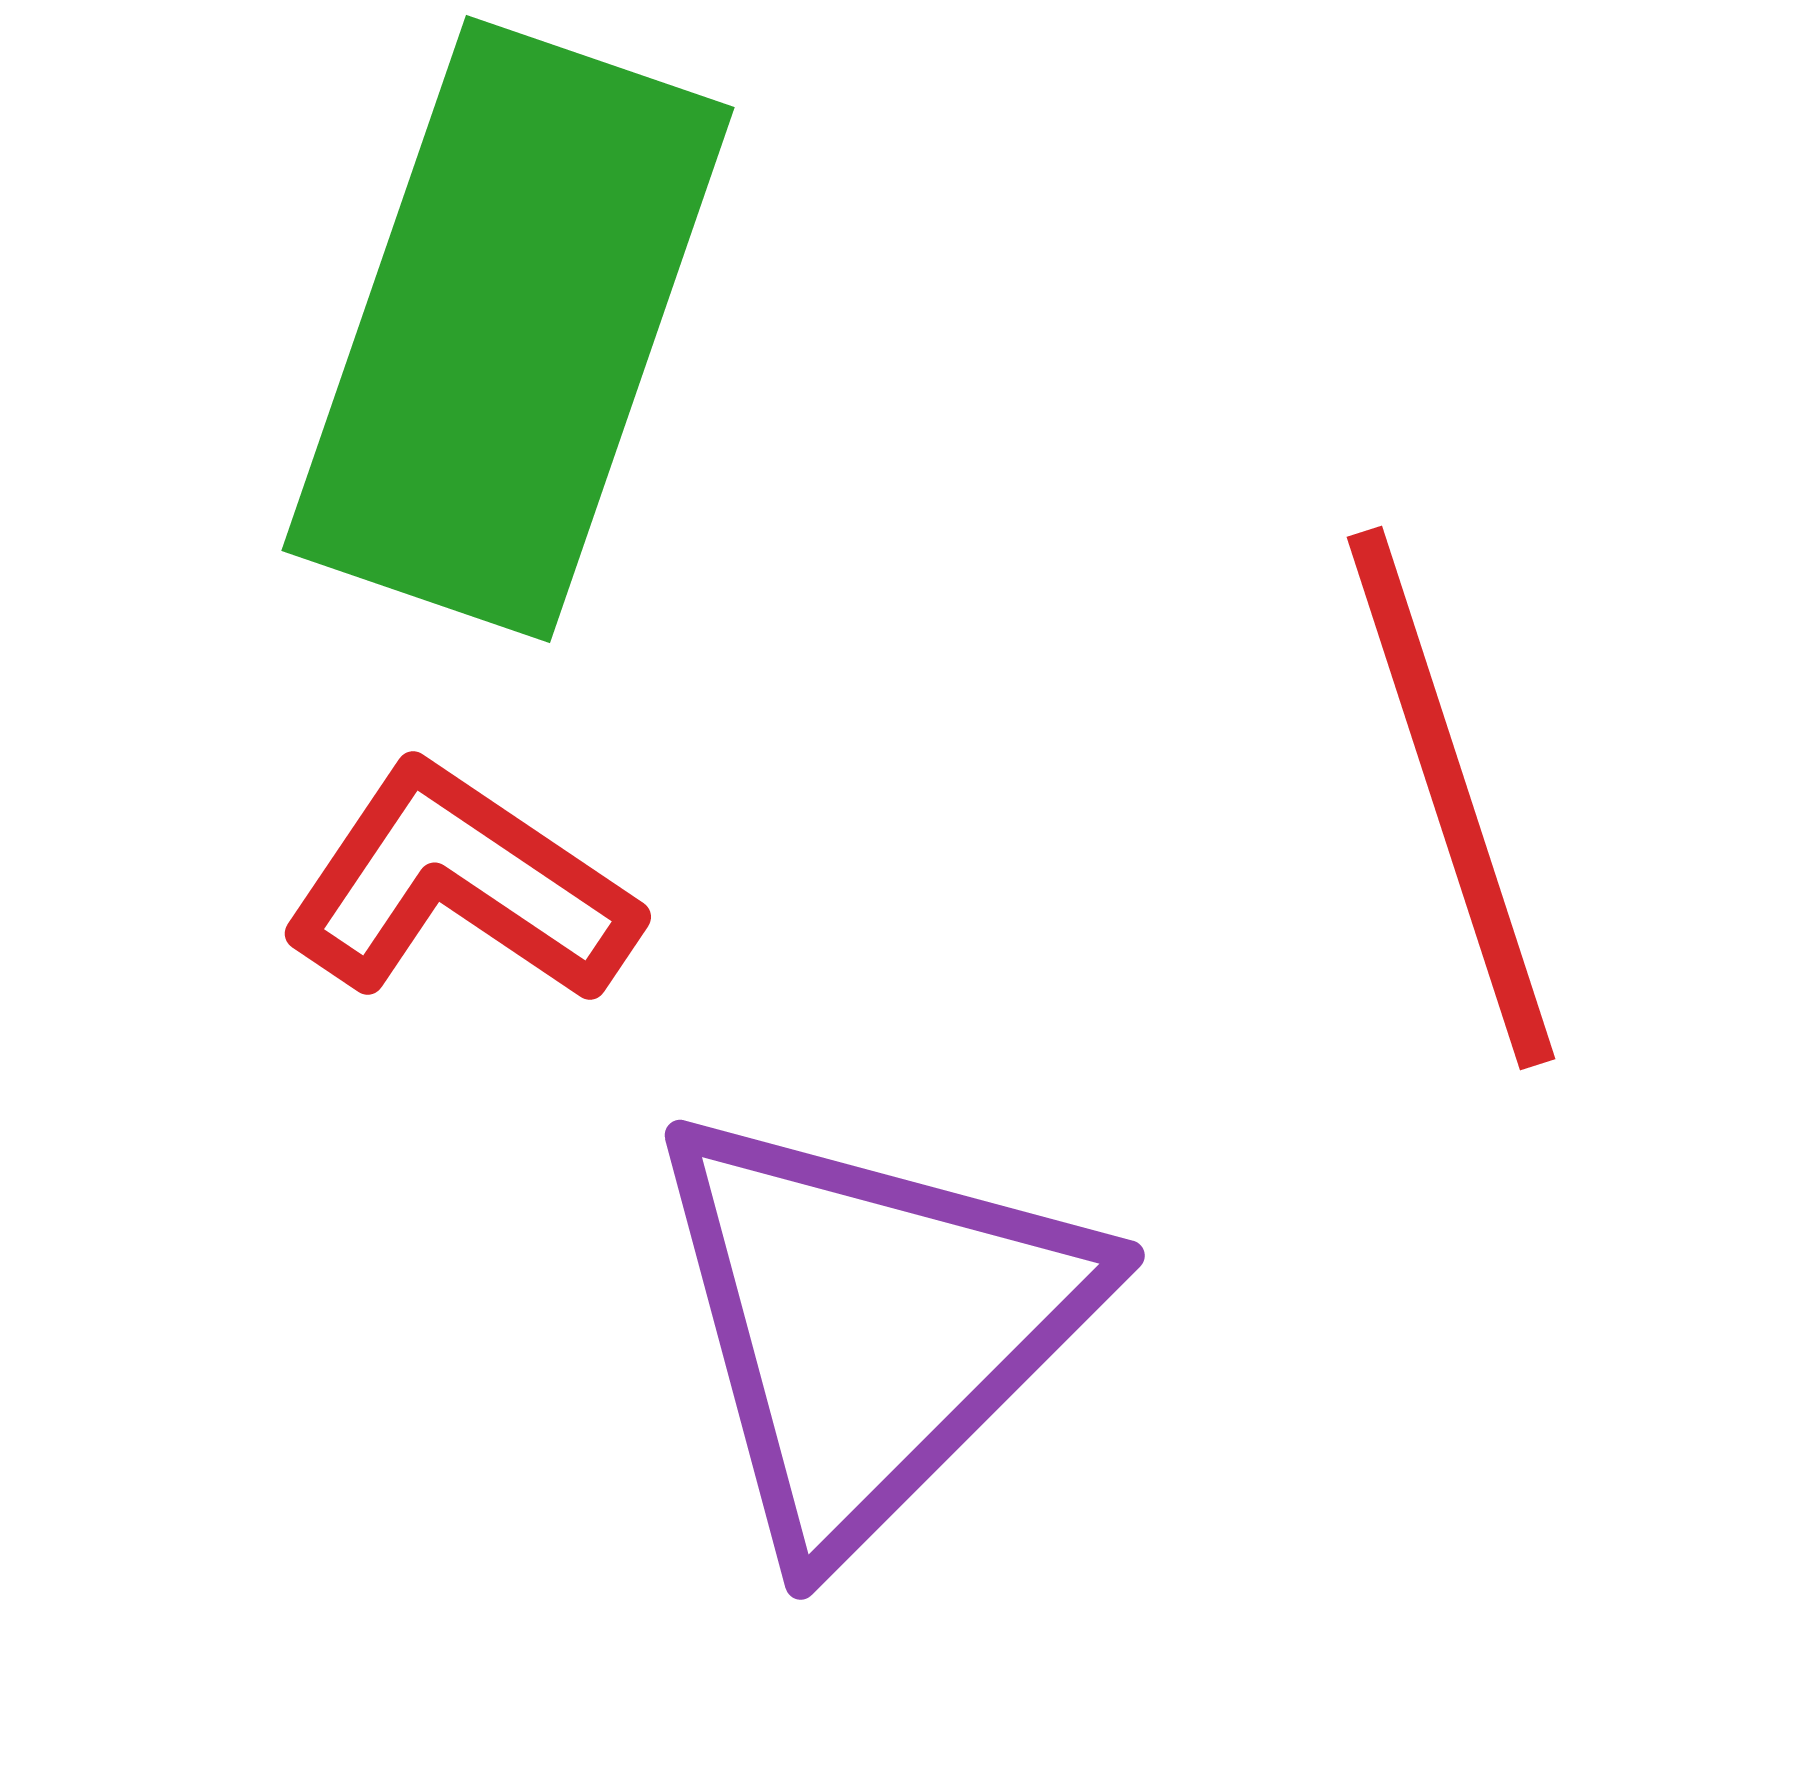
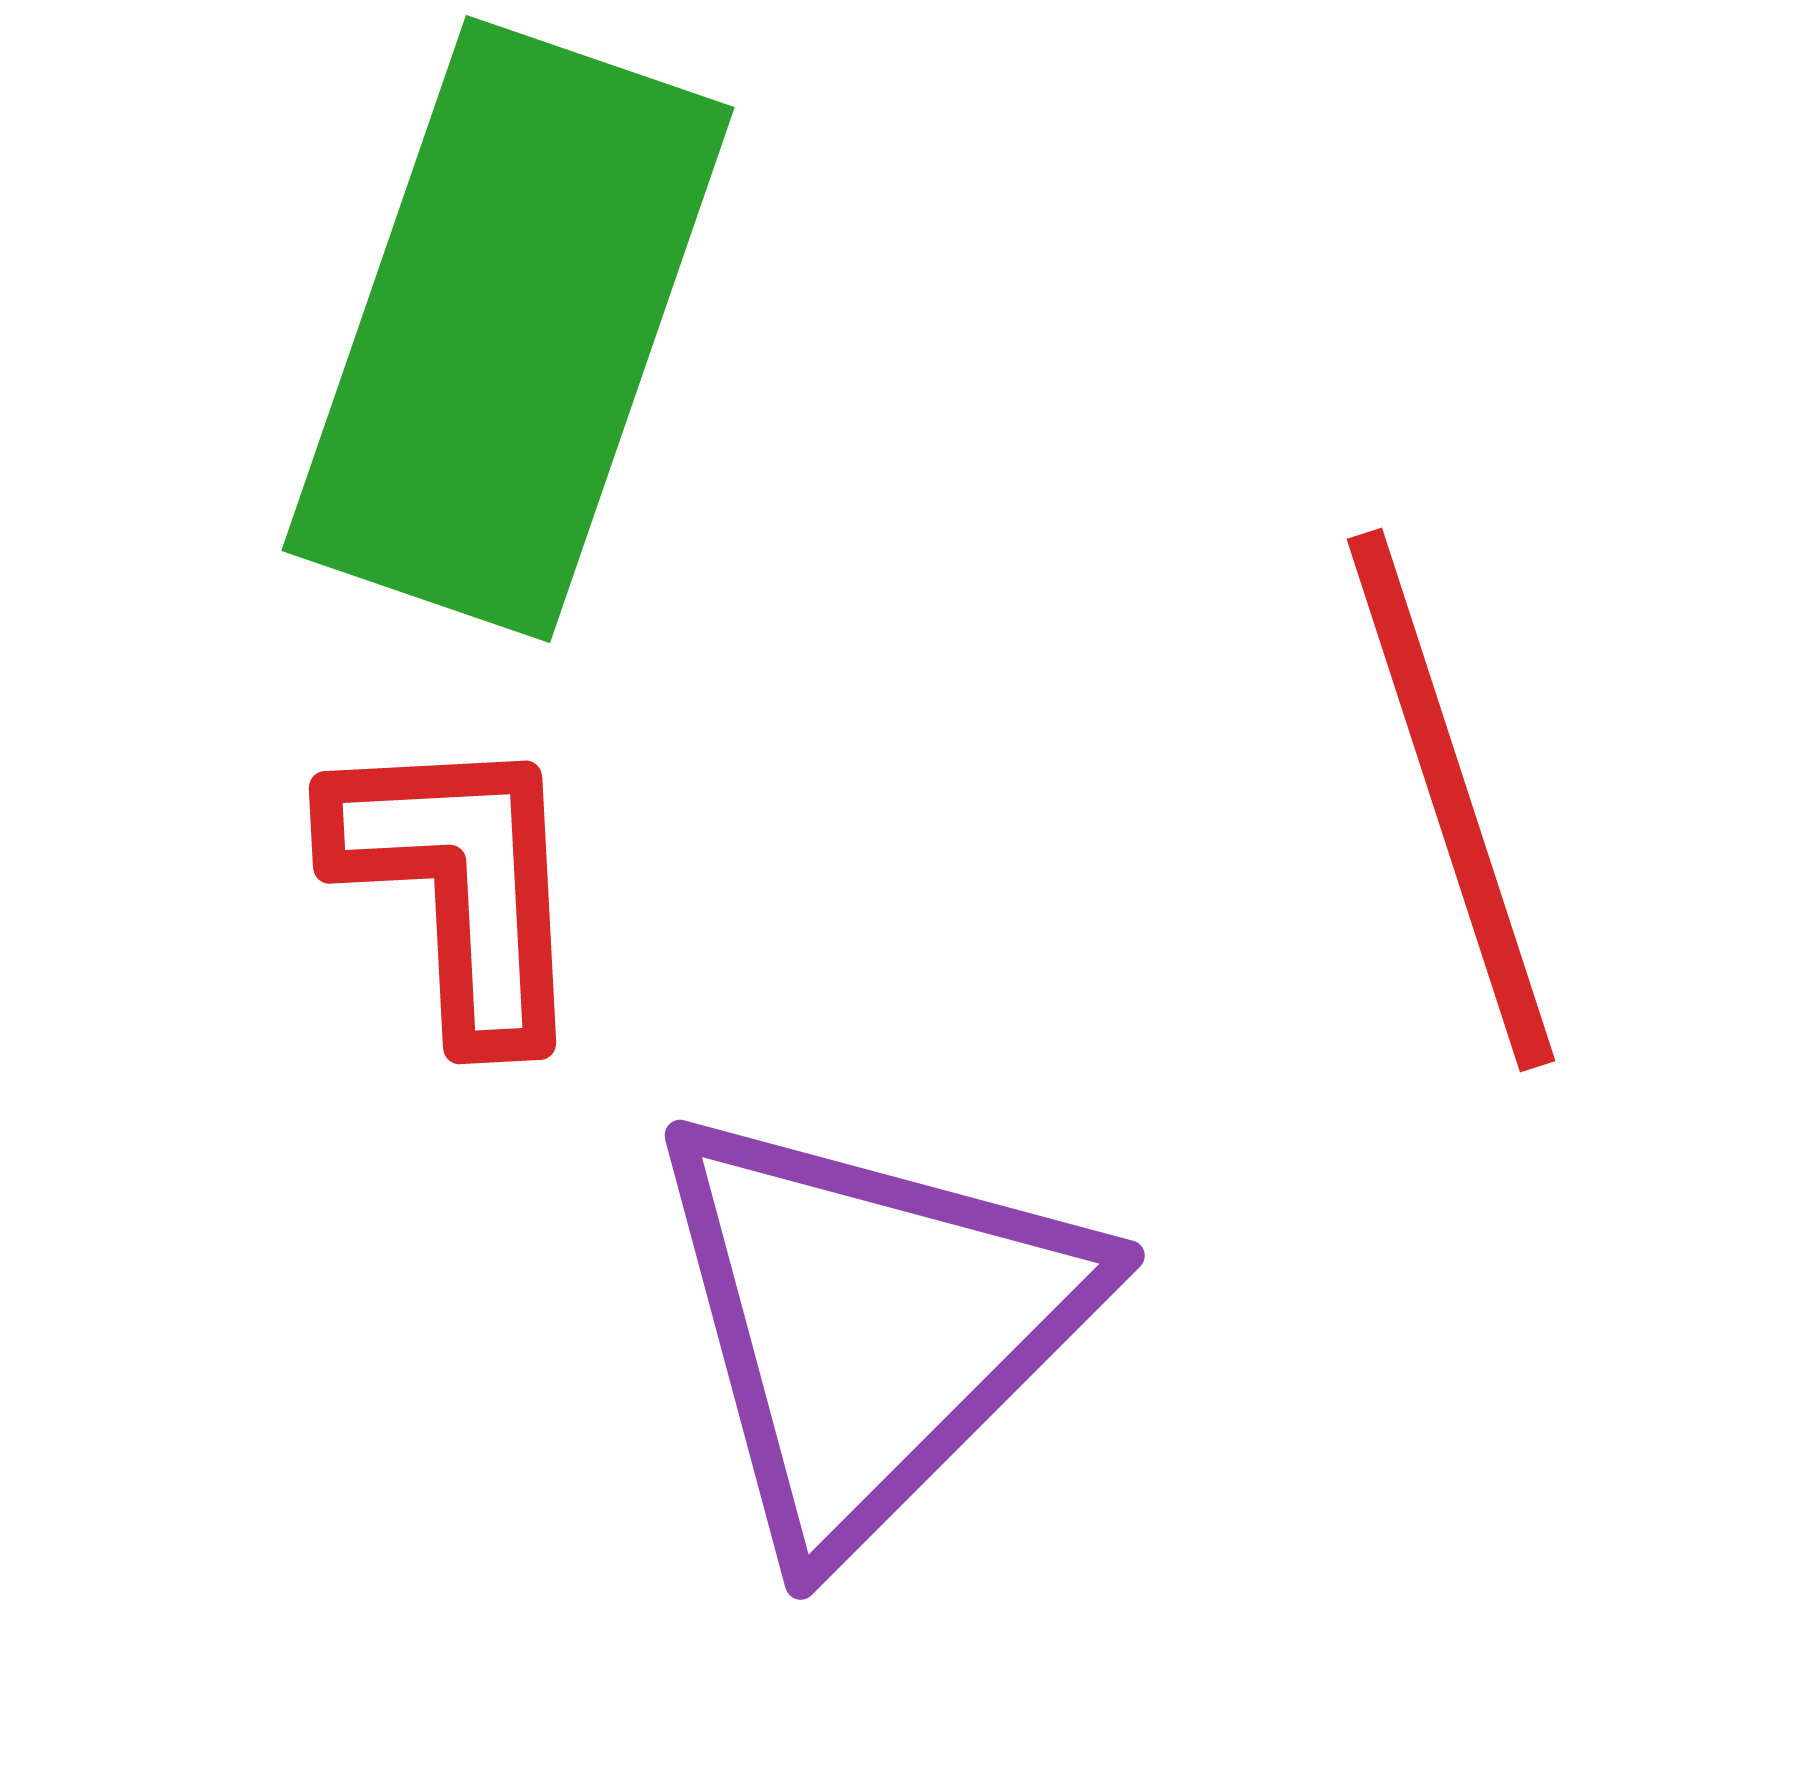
red line: moved 2 px down
red L-shape: rotated 53 degrees clockwise
